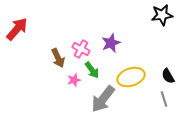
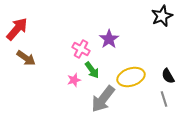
black star: moved 1 px down; rotated 15 degrees counterclockwise
purple star: moved 2 px left, 4 px up; rotated 12 degrees counterclockwise
brown arrow: moved 32 px left; rotated 30 degrees counterclockwise
